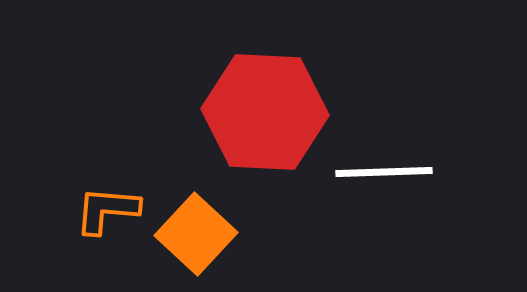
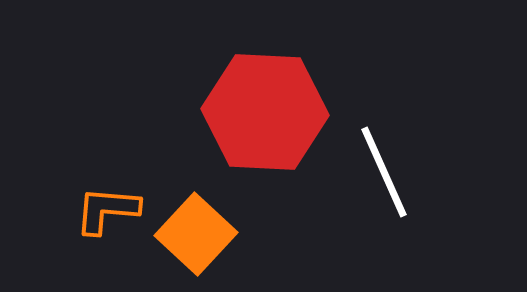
white line: rotated 68 degrees clockwise
